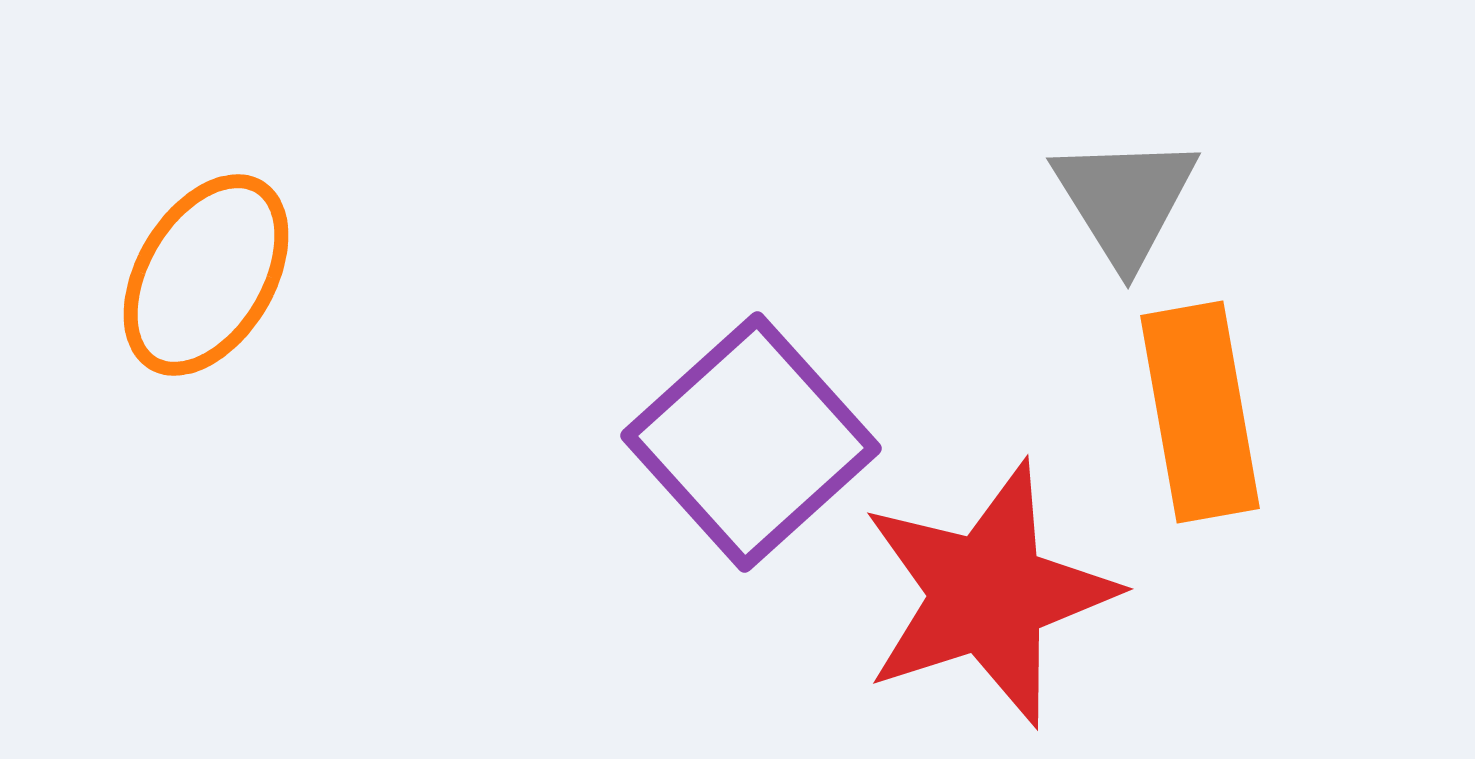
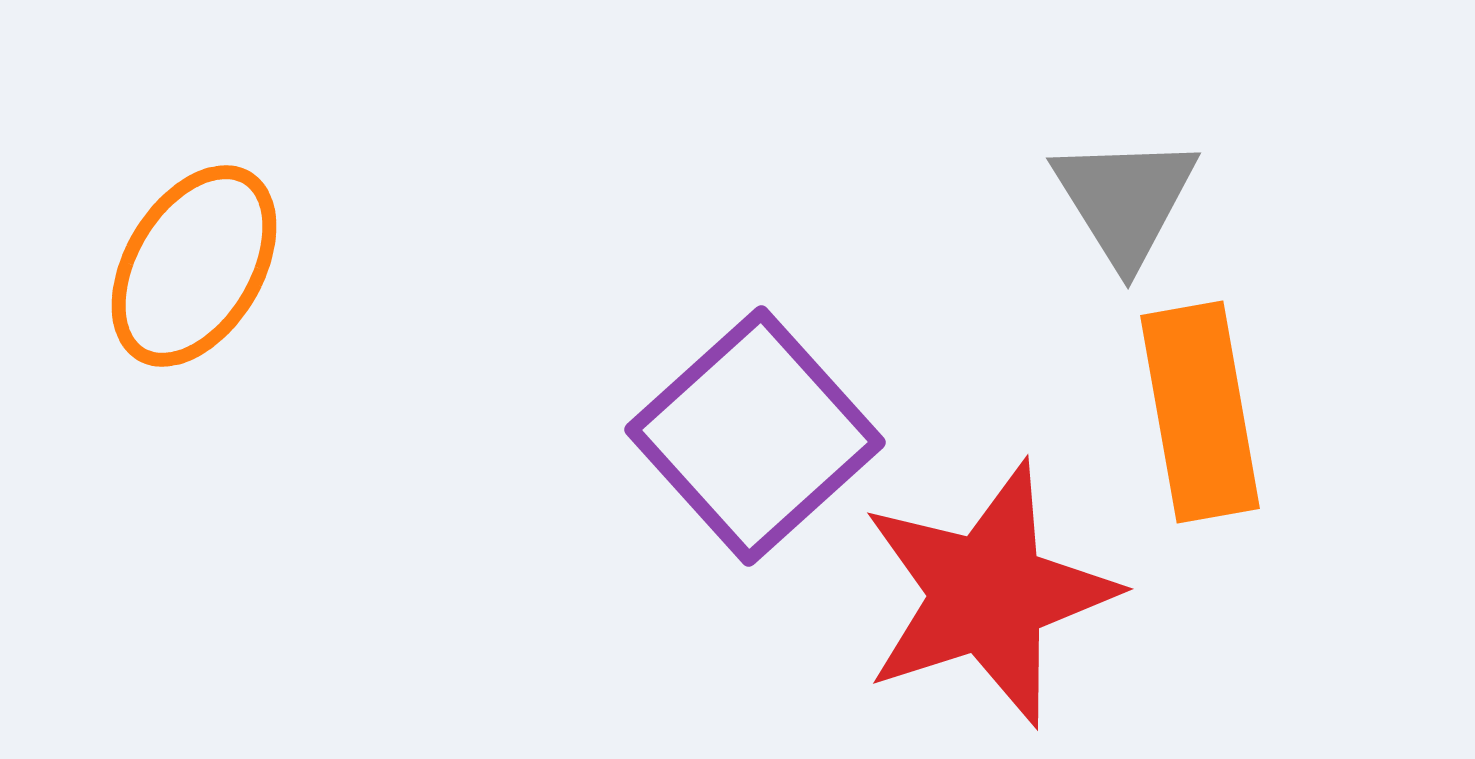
orange ellipse: moved 12 px left, 9 px up
purple square: moved 4 px right, 6 px up
